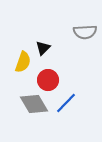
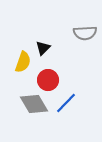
gray semicircle: moved 1 px down
